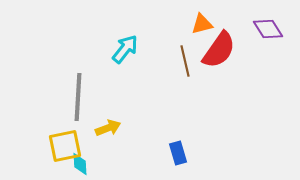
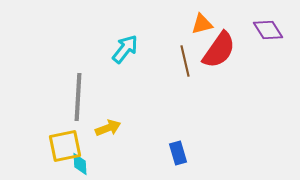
purple diamond: moved 1 px down
